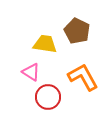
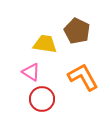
red circle: moved 6 px left, 2 px down
